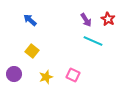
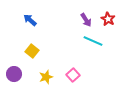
pink square: rotated 24 degrees clockwise
